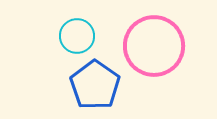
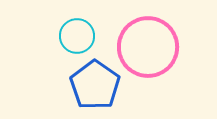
pink circle: moved 6 px left, 1 px down
